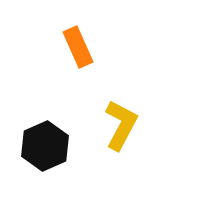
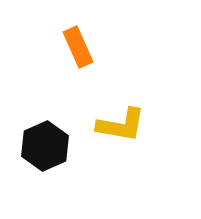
yellow L-shape: rotated 72 degrees clockwise
